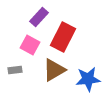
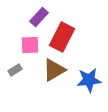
red rectangle: moved 1 px left
pink square: rotated 30 degrees counterclockwise
gray rectangle: rotated 24 degrees counterclockwise
blue star: moved 1 px right, 1 px down
